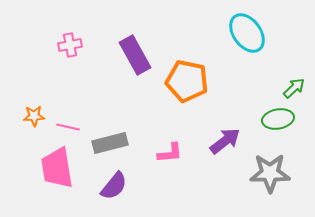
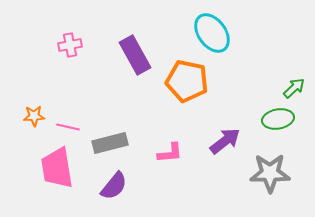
cyan ellipse: moved 35 px left
